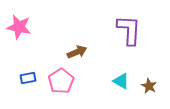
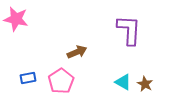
pink star: moved 3 px left, 8 px up
cyan triangle: moved 2 px right, 1 px down
brown star: moved 4 px left, 2 px up
